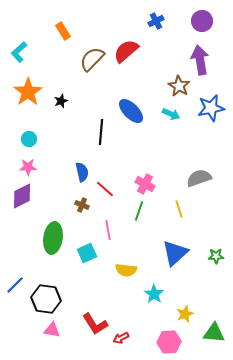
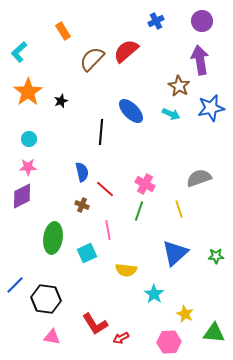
yellow star: rotated 24 degrees counterclockwise
pink triangle: moved 7 px down
